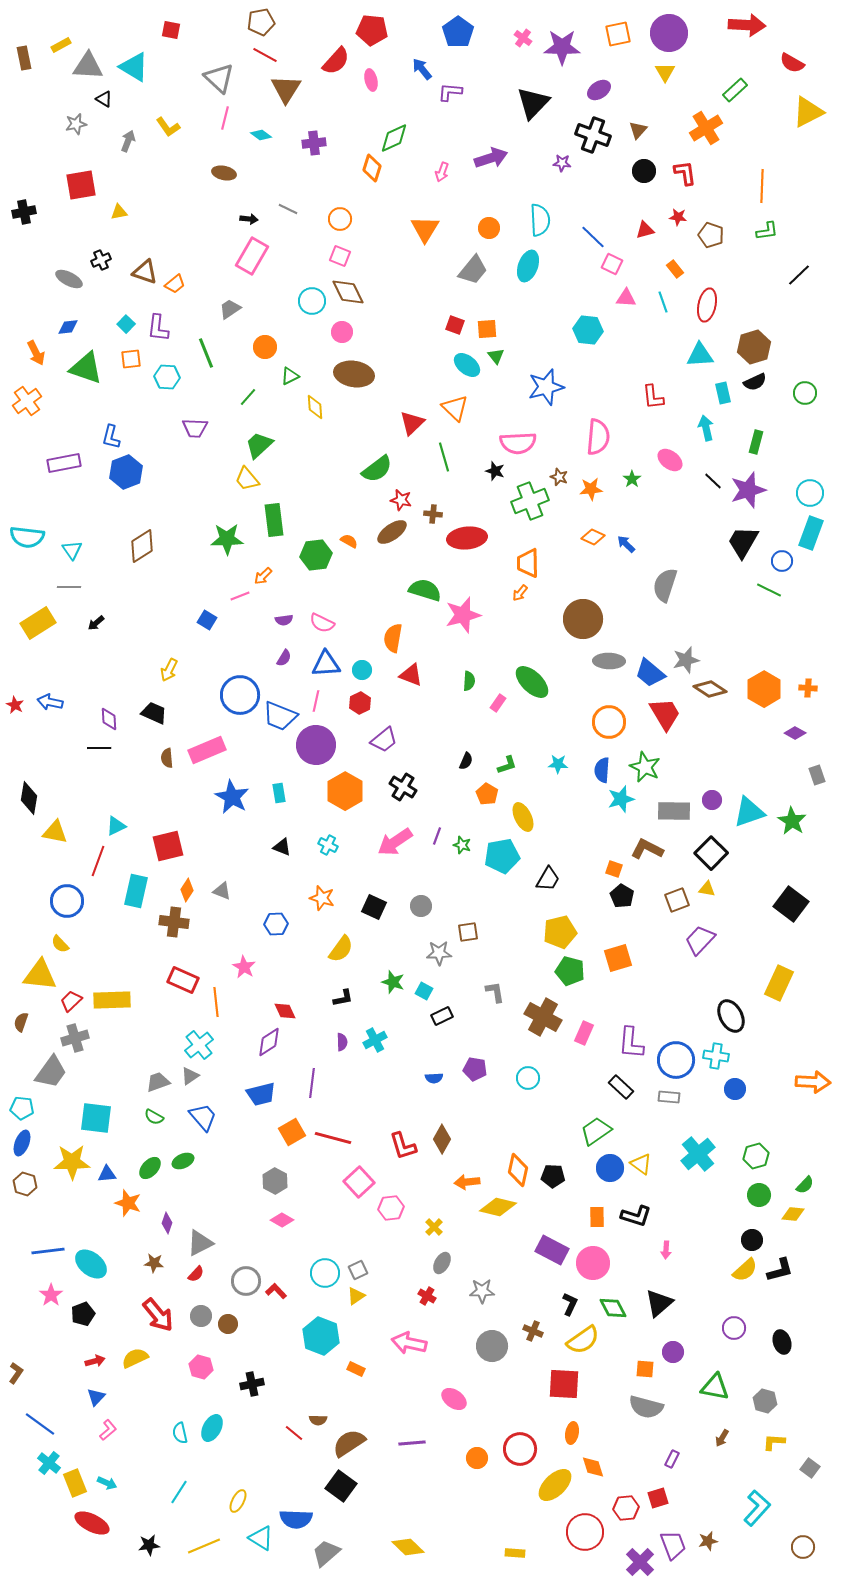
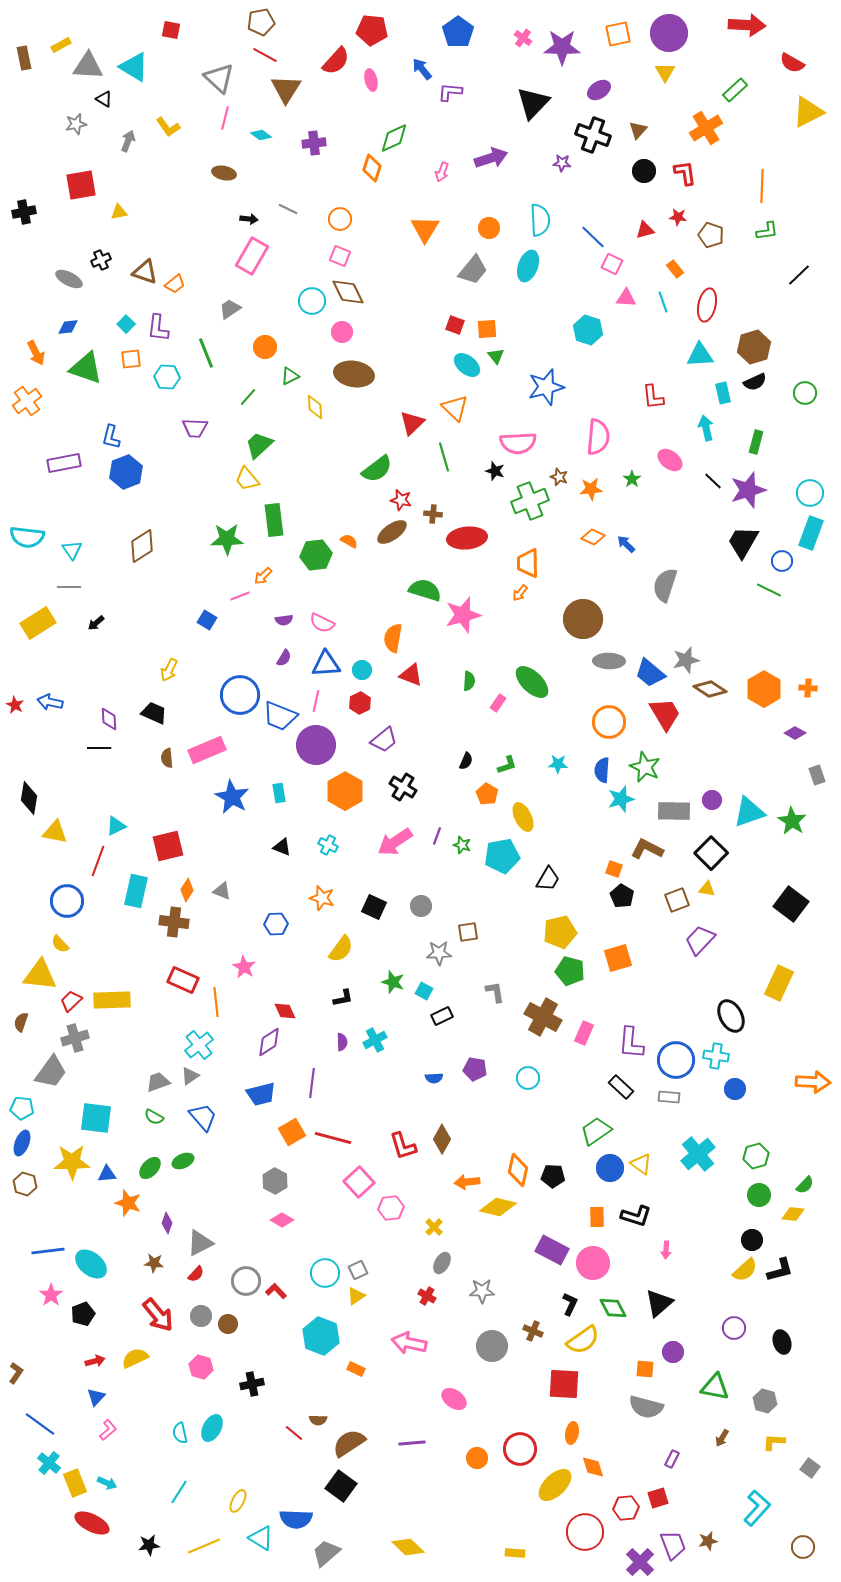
cyan hexagon at (588, 330): rotated 12 degrees clockwise
